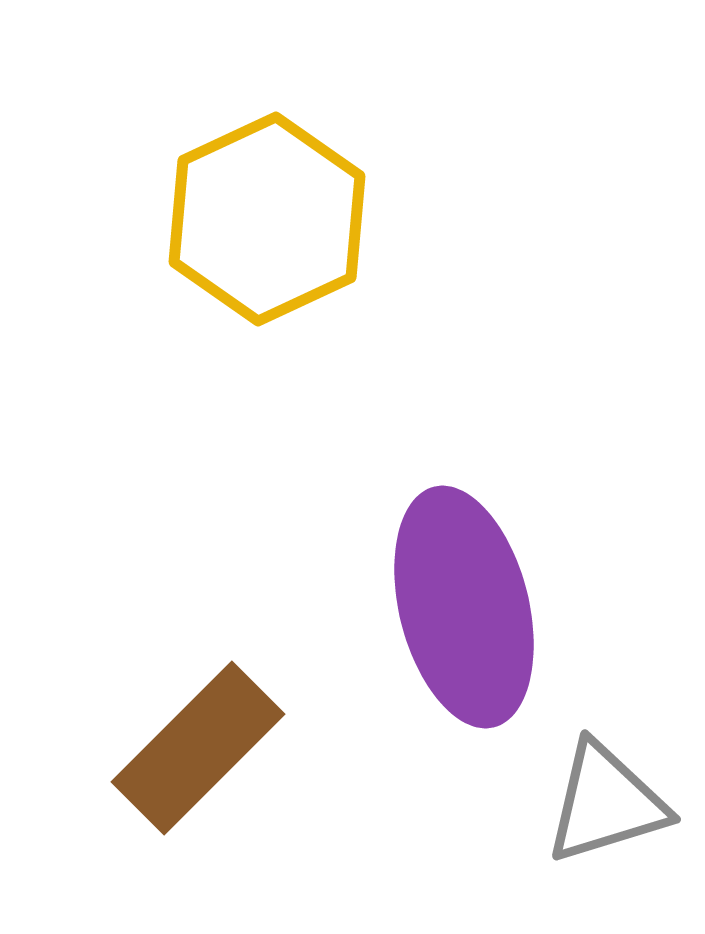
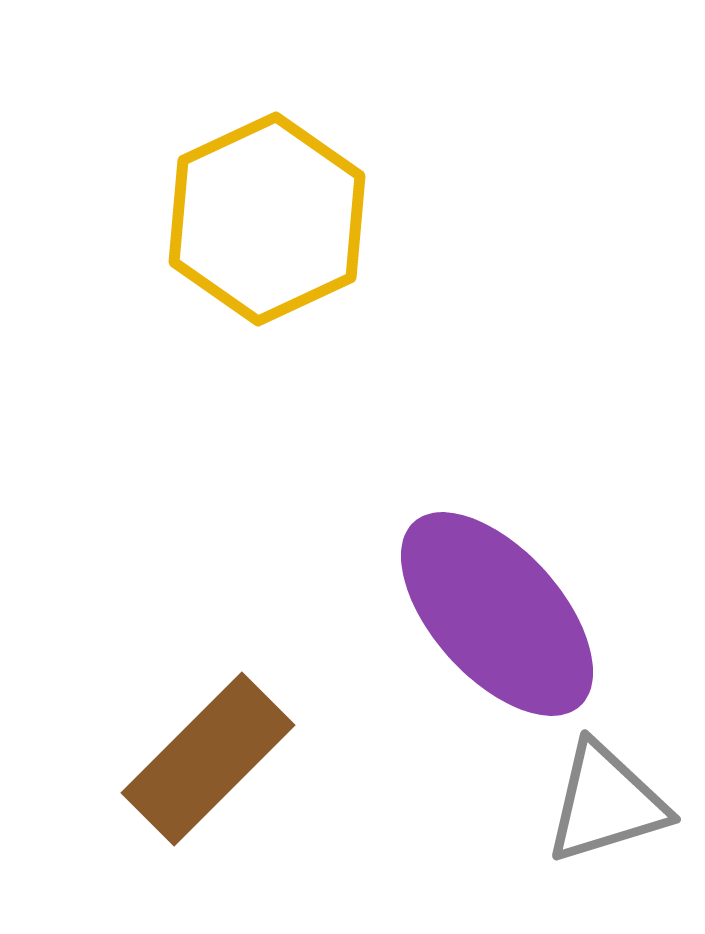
purple ellipse: moved 33 px right, 7 px down; rotated 28 degrees counterclockwise
brown rectangle: moved 10 px right, 11 px down
